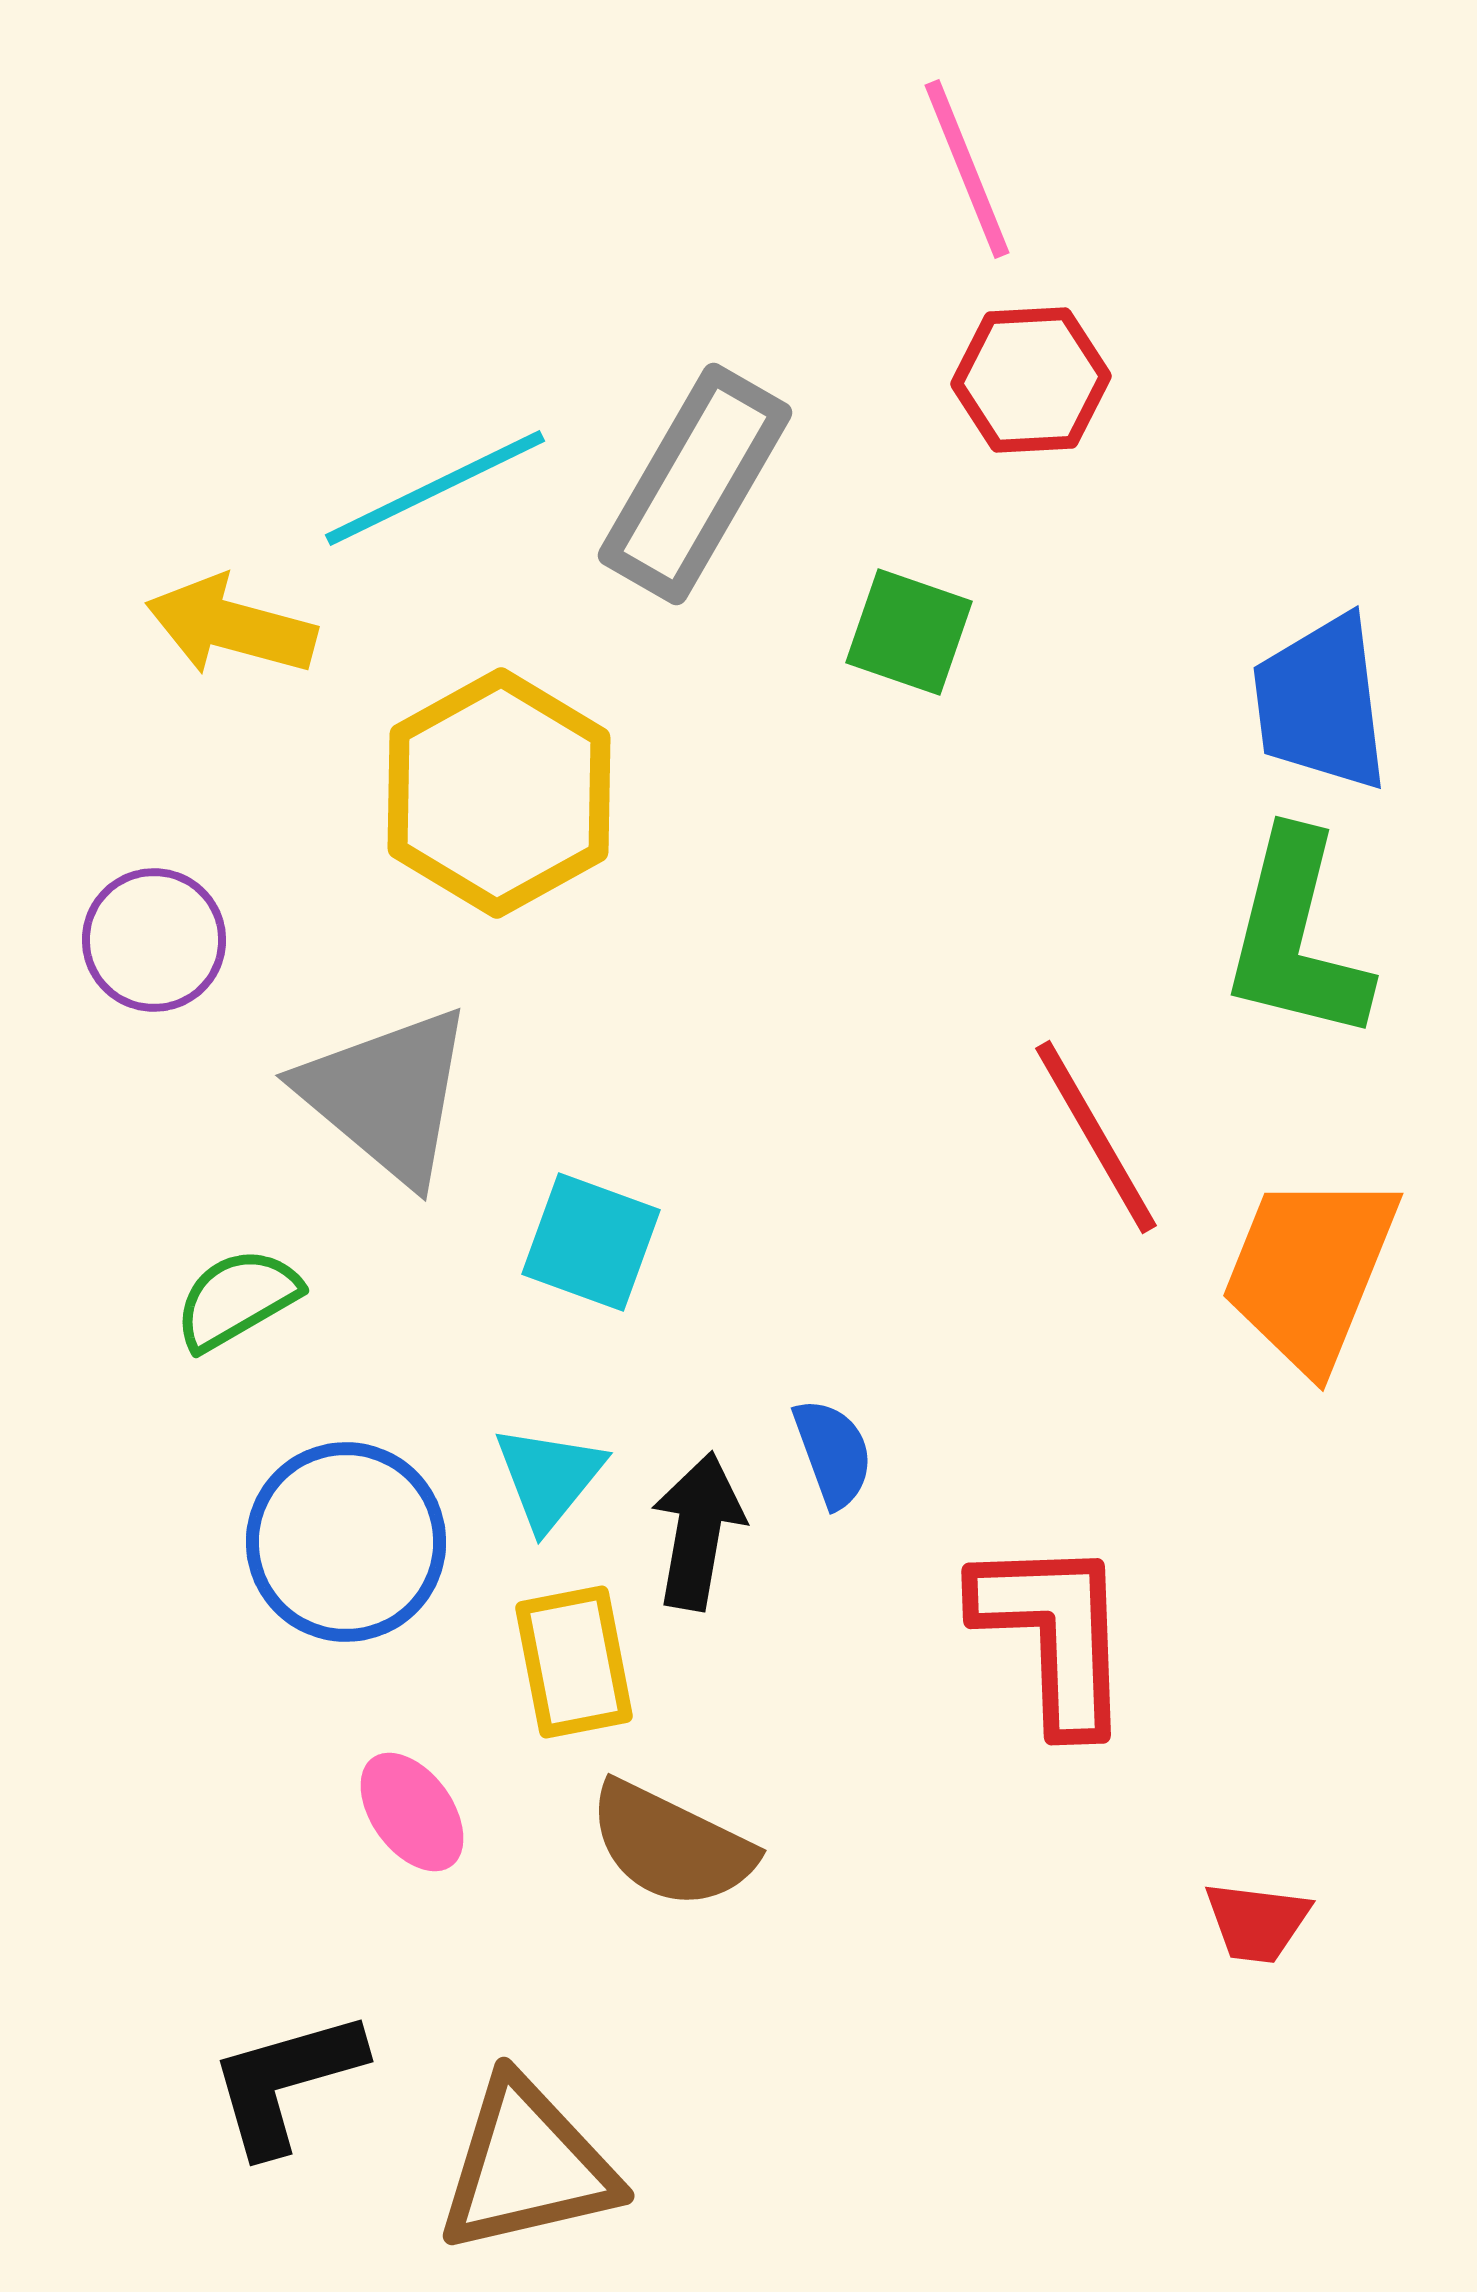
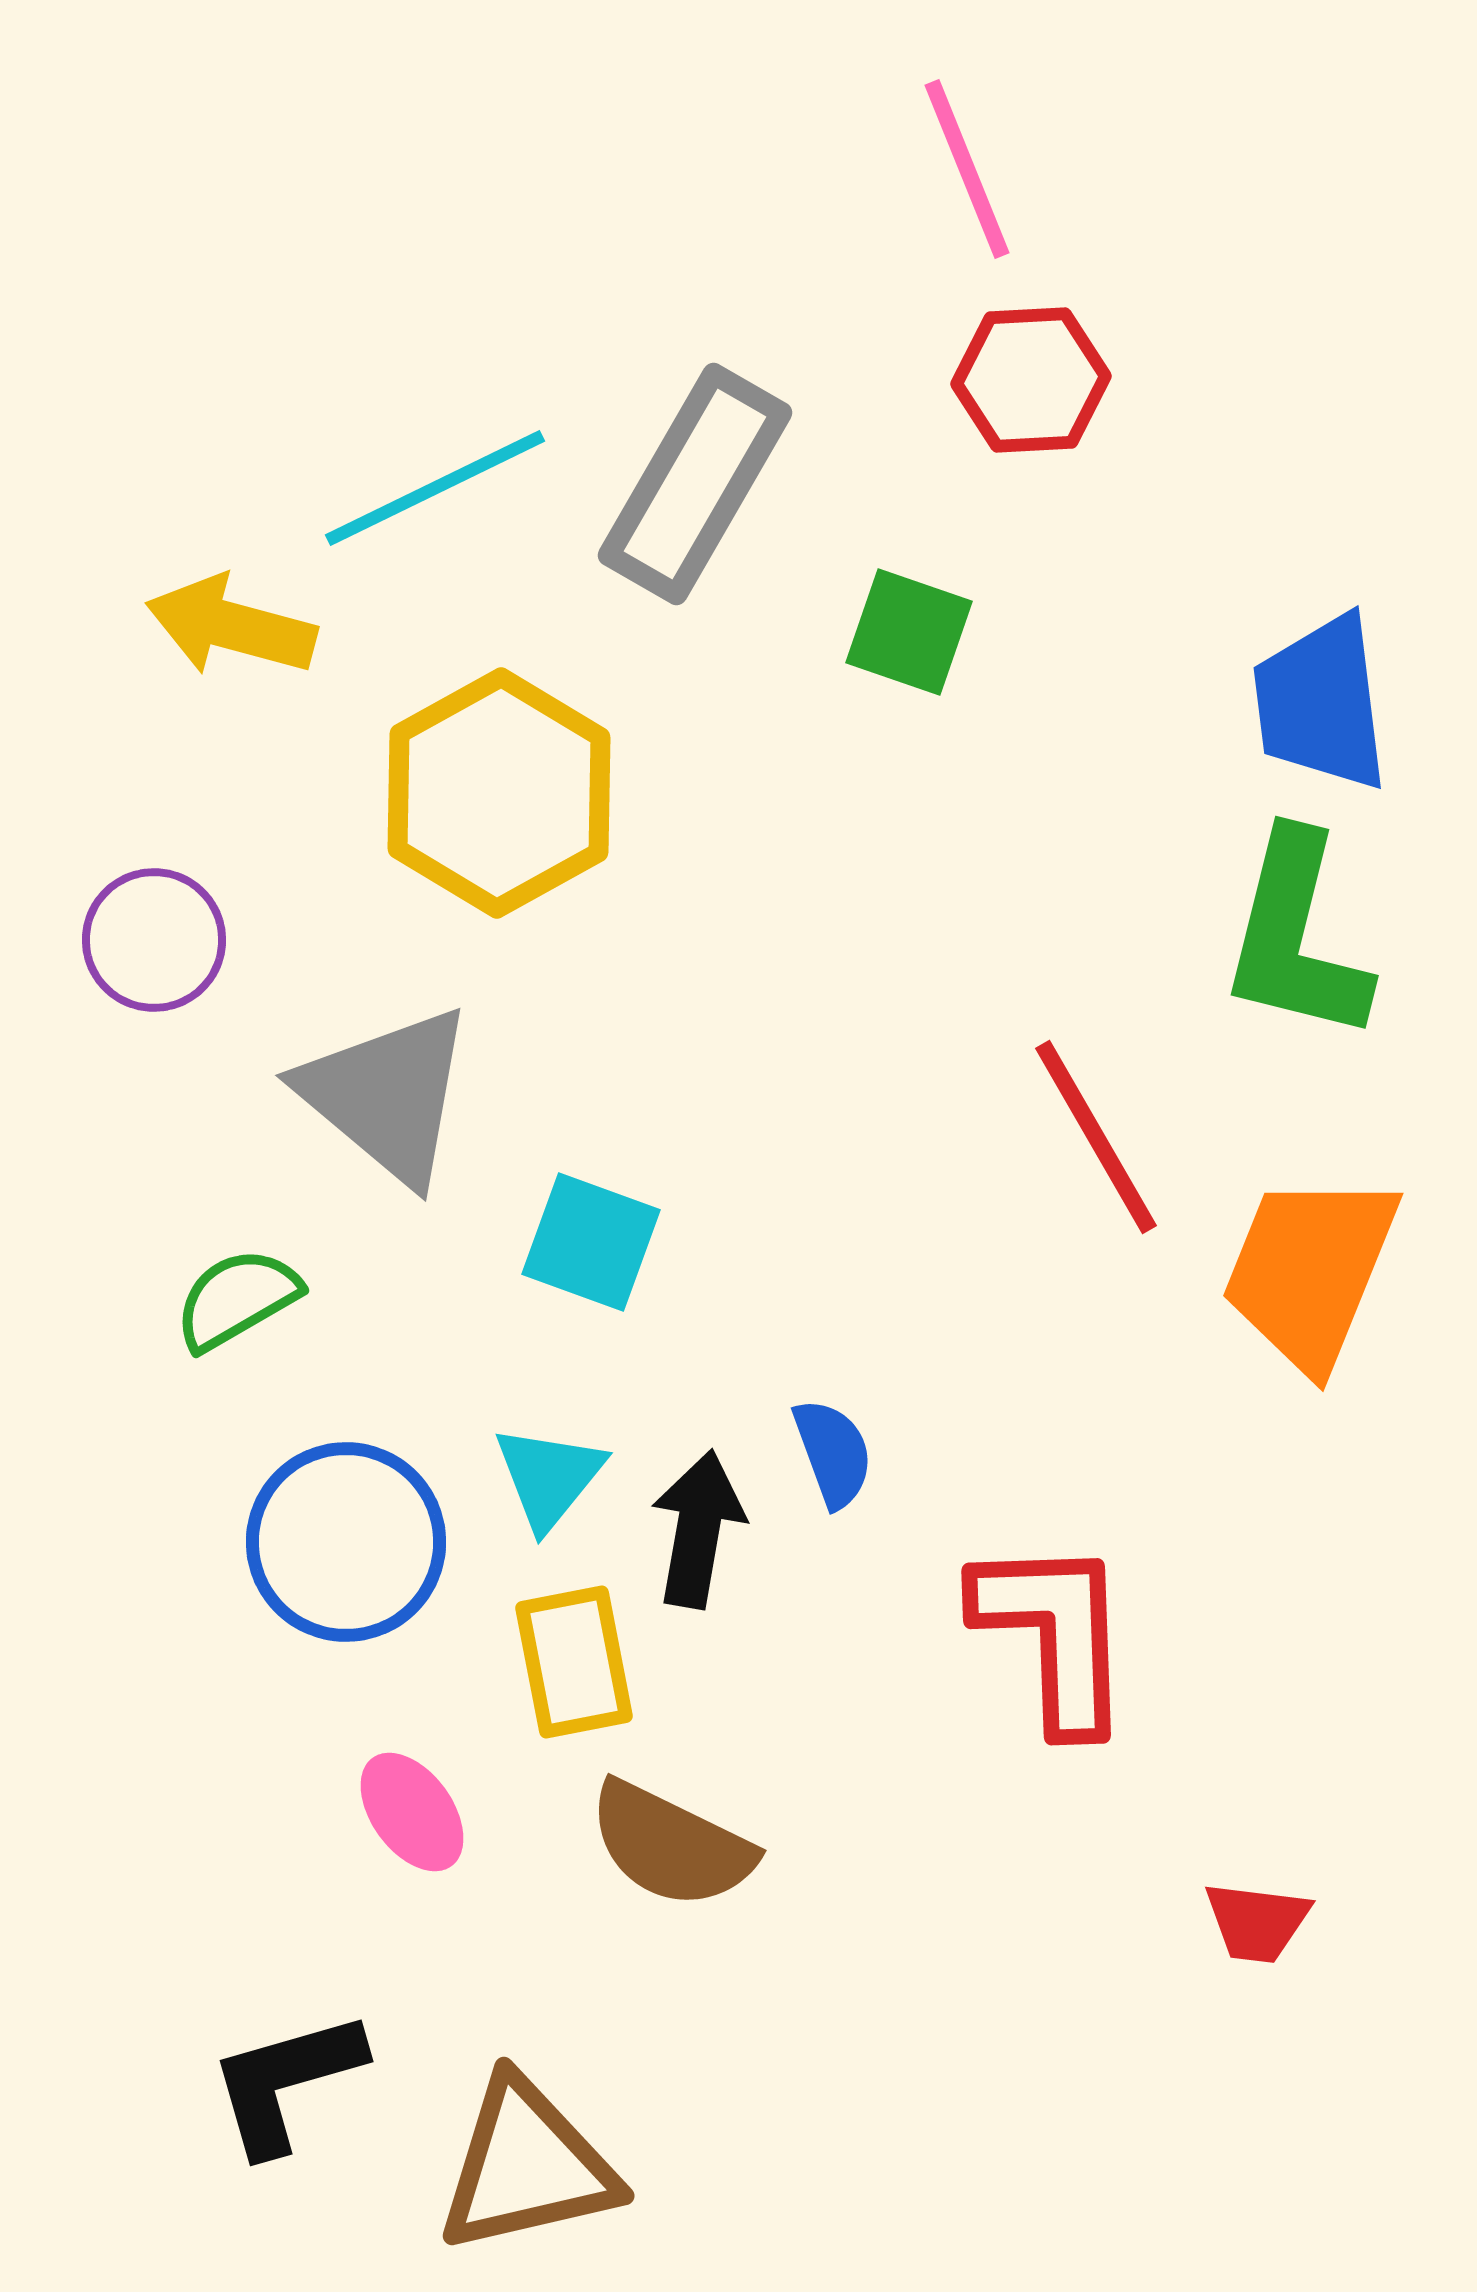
black arrow: moved 2 px up
